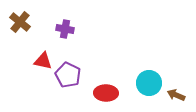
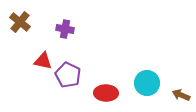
cyan circle: moved 2 px left
brown arrow: moved 5 px right
